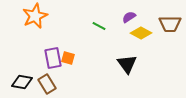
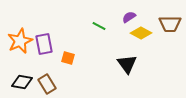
orange star: moved 15 px left, 25 px down
purple rectangle: moved 9 px left, 14 px up
